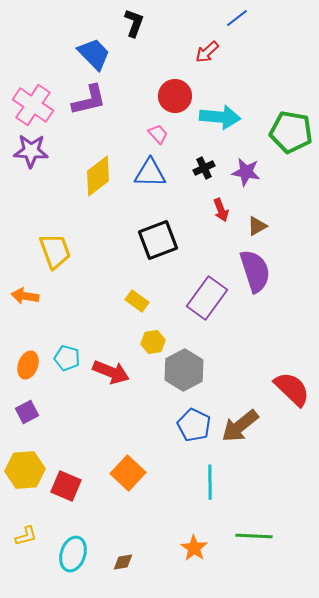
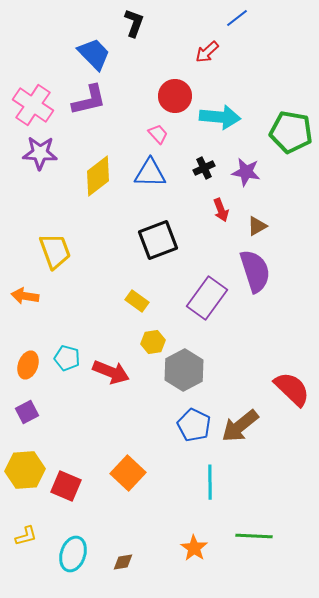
purple star at (31, 151): moved 9 px right, 2 px down
